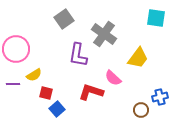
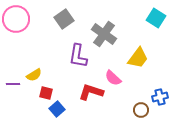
cyan square: rotated 24 degrees clockwise
pink circle: moved 30 px up
purple L-shape: moved 1 px down
